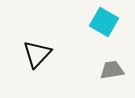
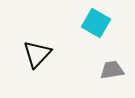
cyan square: moved 8 px left, 1 px down
